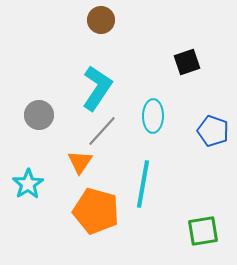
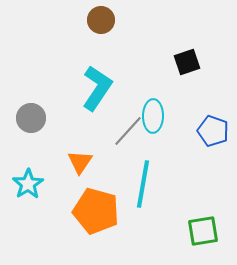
gray circle: moved 8 px left, 3 px down
gray line: moved 26 px right
